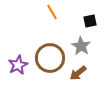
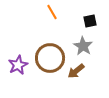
gray star: moved 2 px right
brown arrow: moved 2 px left, 2 px up
